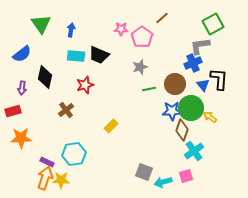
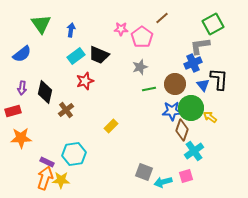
cyan rectangle: rotated 42 degrees counterclockwise
black diamond: moved 15 px down
red star: moved 4 px up
